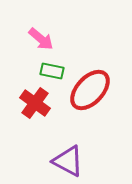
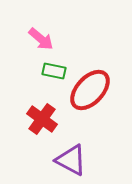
green rectangle: moved 2 px right
red cross: moved 7 px right, 16 px down
purple triangle: moved 3 px right, 1 px up
